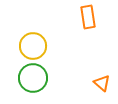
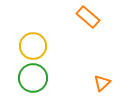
orange rectangle: rotated 40 degrees counterclockwise
orange triangle: rotated 36 degrees clockwise
